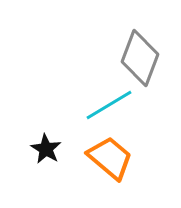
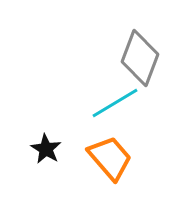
cyan line: moved 6 px right, 2 px up
orange trapezoid: rotated 9 degrees clockwise
